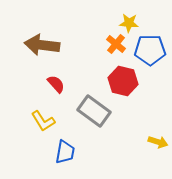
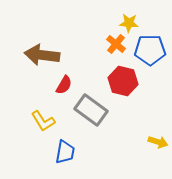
brown arrow: moved 10 px down
red semicircle: moved 8 px right, 1 px down; rotated 72 degrees clockwise
gray rectangle: moved 3 px left, 1 px up
